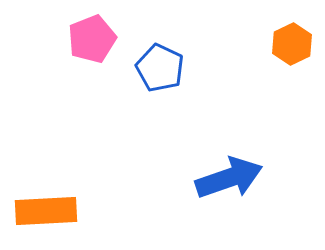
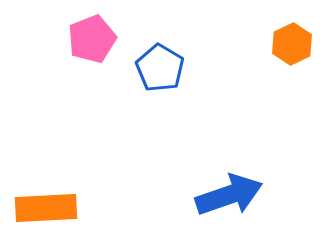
blue pentagon: rotated 6 degrees clockwise
blue arrow: moved 17 px down
orange rectangle: moved 3 px up
